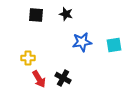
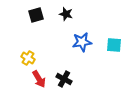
black square: rotated 21 degrees counterclockwise
cyan square: rotated 14 degrees clockwise
yellow cross: rotated 32 degrees clockwise
black cross: moved 1 px right, 1 px down
